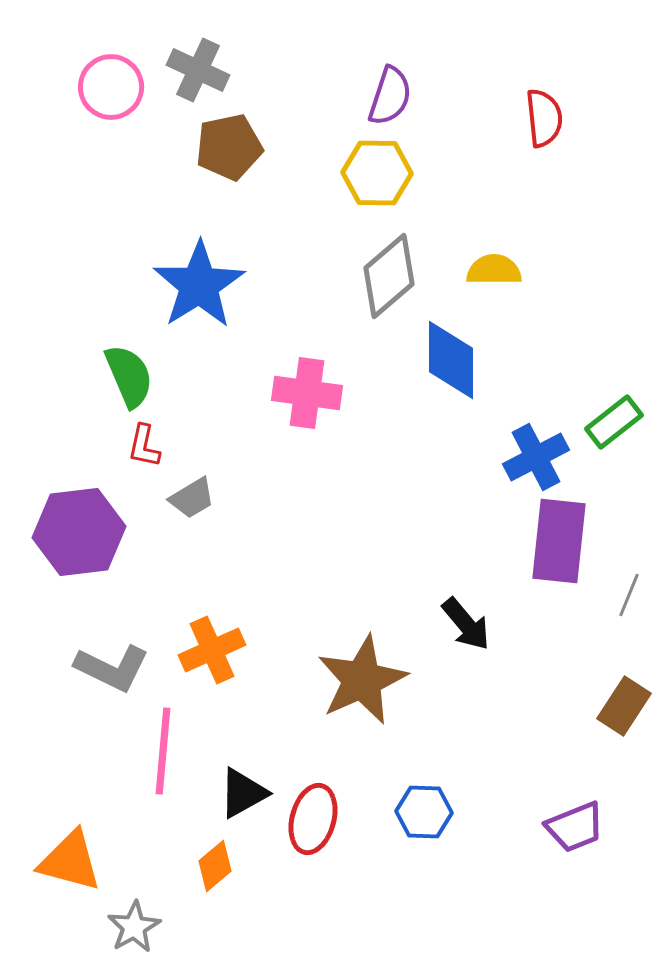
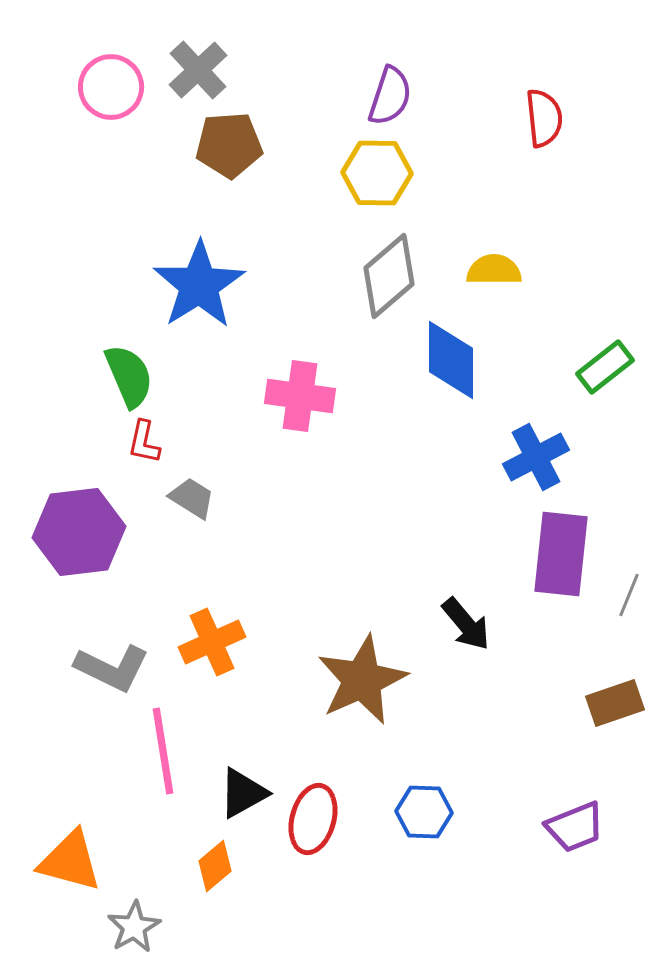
gray cross: rotated 22 degrees clockwise
brown pentagon: moved 2 px up; rotated 8 degrees clockwise
pink cross: moved 7 px left, 3 px down
green rectangle: moved 9 px left, 55 px up
red L-shape: moved 4 px up
gray trapezoid: rotated 117 degrees counterclockwise
purple rectangle: moved 2 px right, 13 px down
orange cross: moved 8 px up
brown rectangle: moved 9 px left, 3 px up; rotated 38 degrees clockwise
pink line: rotated 14 degrees counterclockwise
